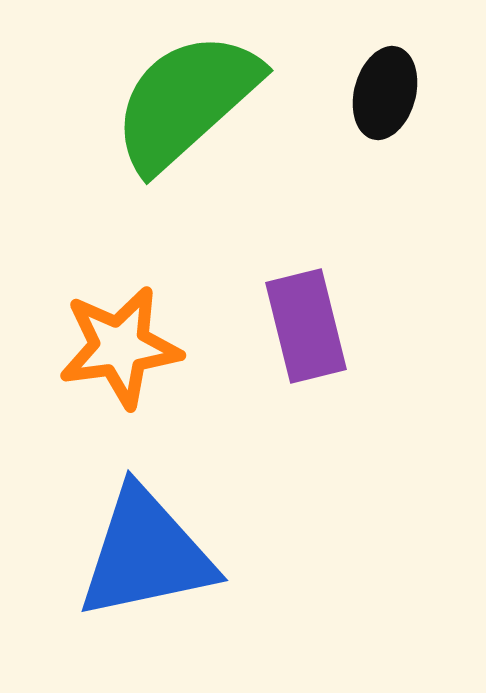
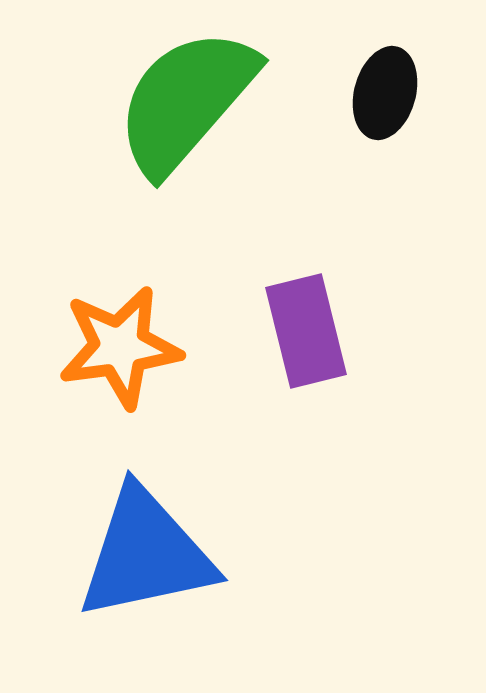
green semicircle: rotated 7 degrees counterclockwise
purple rectangle: moved 5 px down
